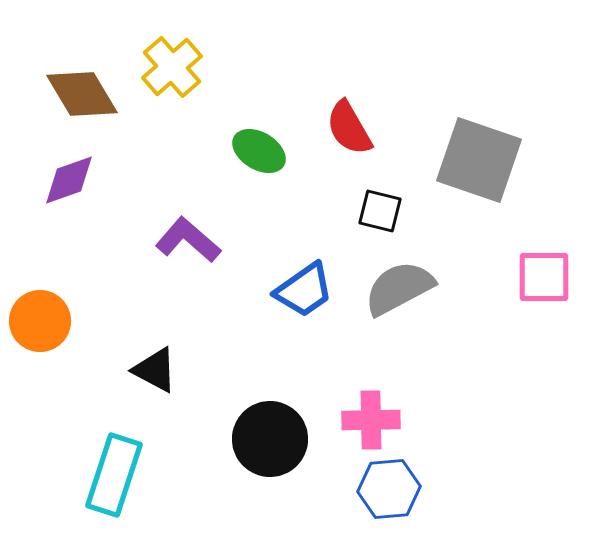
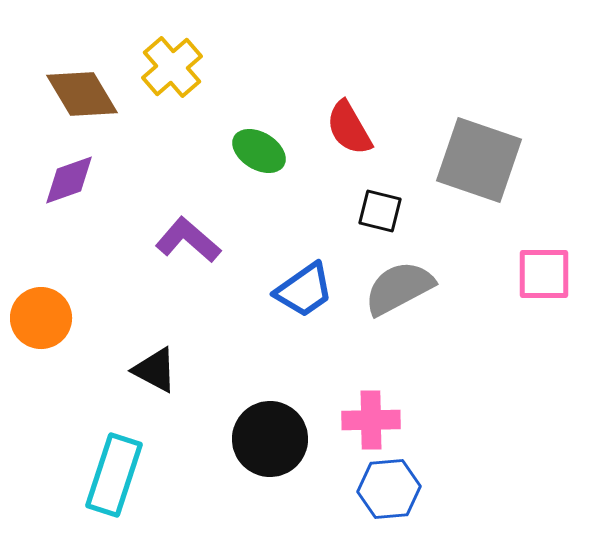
pink square: moved 3 px up
orange circle: moved 1 px right, 3 px up
